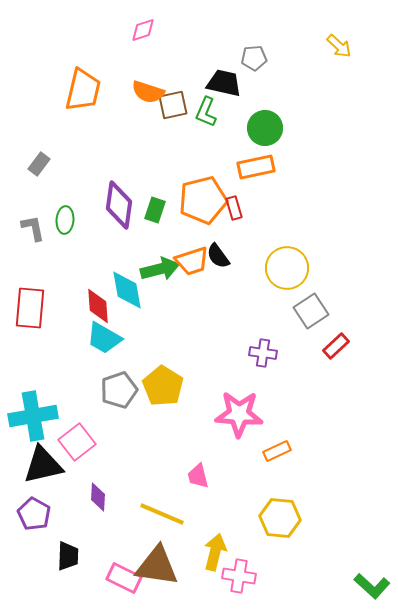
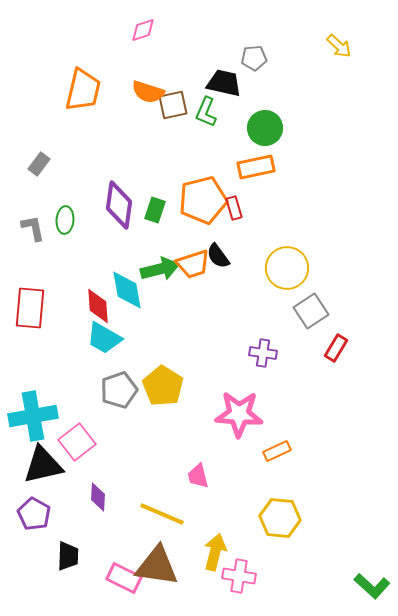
orange trapezoid at (192, 261): moved 1 px right, 3 px down
red rectangle at (336, 346): moved 2 px down; rotated 16 degrees counterclockwise
